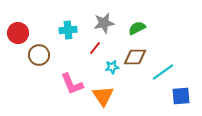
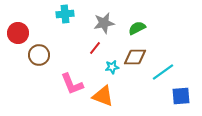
cyan cross: moved 3 px left, 16 px up
orange triangle: rotated 35 degrees counterclockwise
